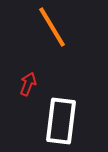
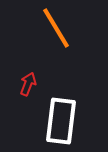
orange line: moved 4 px right, 1 px down
